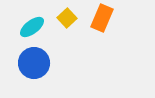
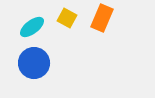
yellow square: rotated 18 degrees counterclockwise
